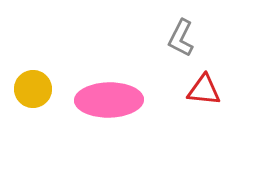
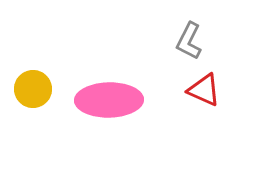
gray L-shape: moved 8 px right, 3 px down
red triangle: rotated 18 degrees clockwise
